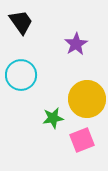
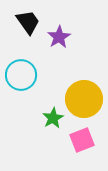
black trapezoid: moved 7 px right
purple star: moved 17 px left, 7 px up
yellow circle: moved 3 px left
green star: rotated 20 degrees counterclockwise
